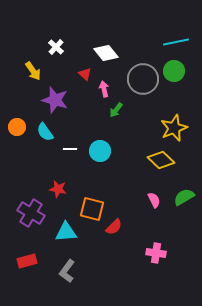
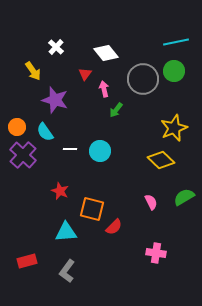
red triangle: rotated 24 degrees clockwise
red star: moved 2 px right, 2 px down; rotated 12 degrees clockwise
pink semicircle: moved 3 px left, 2 px down
purple cross: moved 8 px left, 58 px up; rotated 12 degrees clockwise
